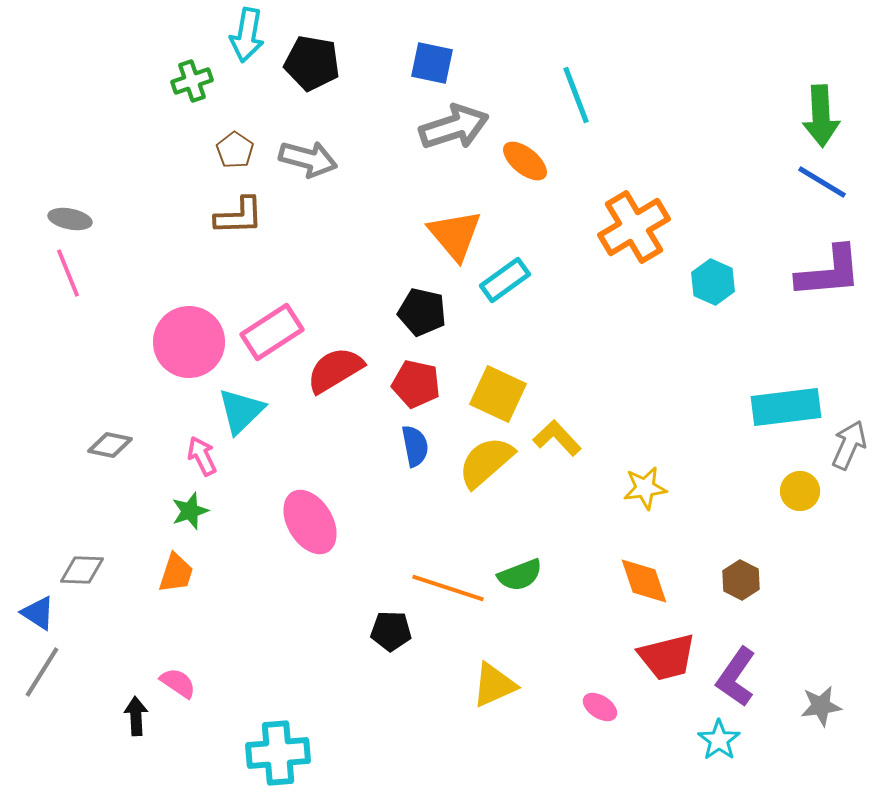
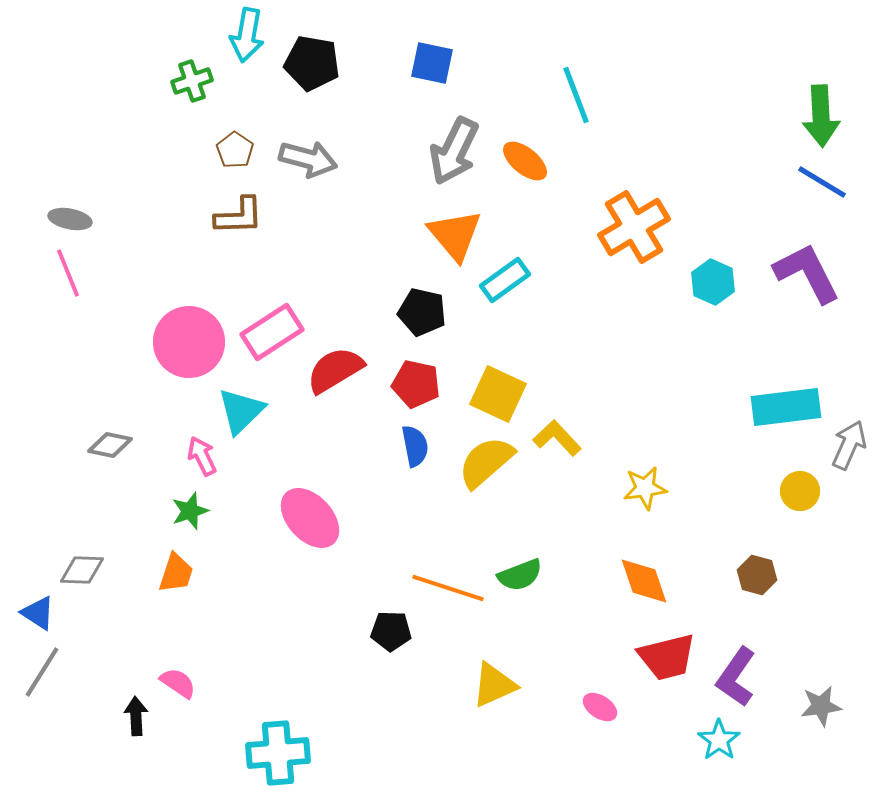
gray arrow at (454, 127): moved 24 px down; rotated 134 degrees clockwise
purple L-shape at (829, 272): moved 22 px left, 1 px down; rotated 112 degrees counterclockwise
pink ellipse at (310, 522): moved 4 px up; rotated 12 degrees counterclockwise
brown hexagon at (741, 580): moved 16 px right, 5 px up; rotated 12 degrees counterclockwise
